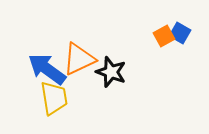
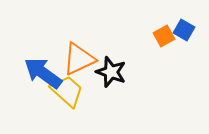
blue square: moved 4 px right, 3 px up
blue arrow: moved 4 px left, 4 px down
yellow trapezoid: moved 13 px right, 7 px up; rotated 39 degrees counterclockwise
